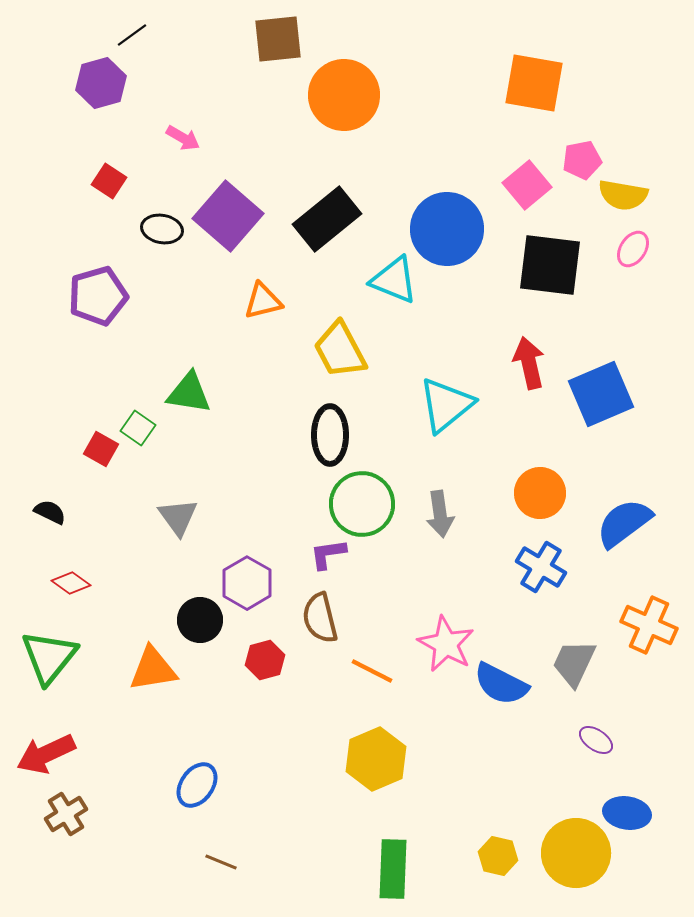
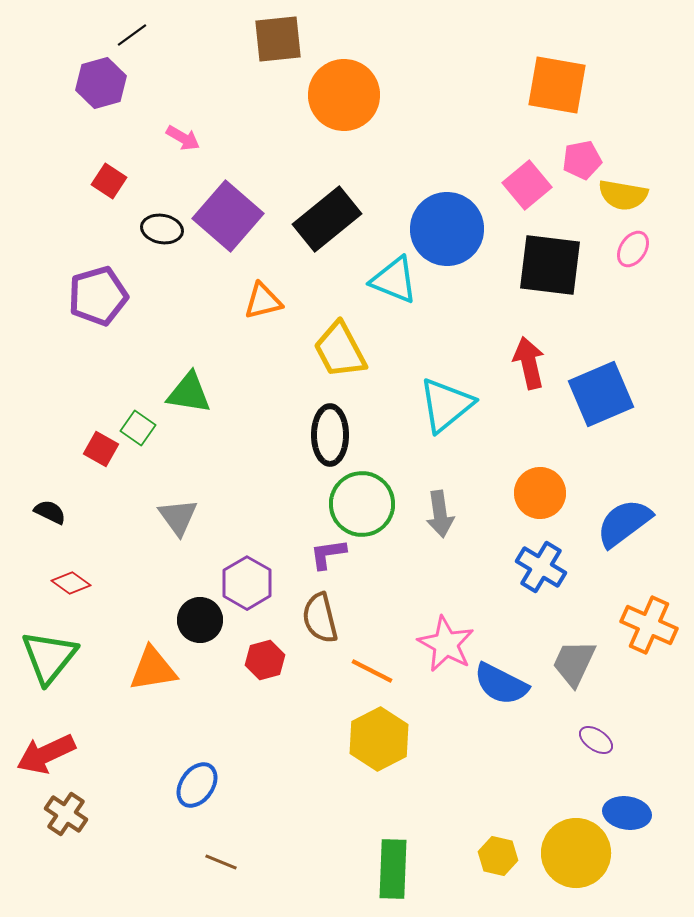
orange square at (534, 83): moved 23 px right, 2 px down
yellow hexagon at (376, 759): moved 3 px right, 20 px up; rotated 4 degrees counterclockwise
brown cross at (66, 814): rotated 24 degrees counterclockwise
